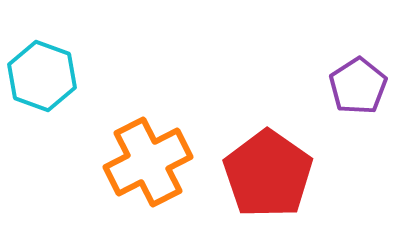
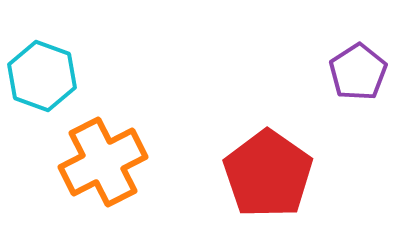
purple pentagon: moved 14 px up
orange cross: moved 45 px left
